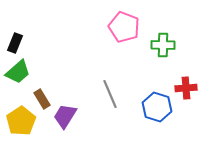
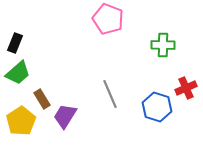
pink pentagon: moved 16 px left, 8 px up
green trapezoid: moved 1 px down
red cross: rotated 20 degrees counterclockwise
